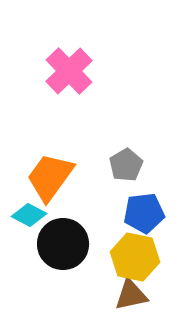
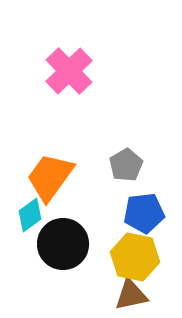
cyan diamond: moved 1 px right; rotated 64 degrees counterclockwise
